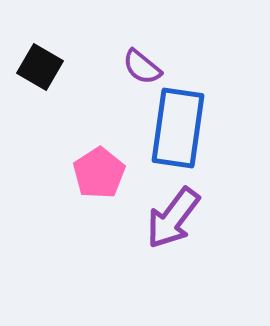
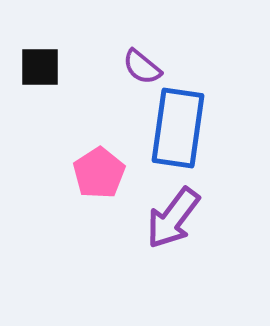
black square: rotated 30 degrees counterclockwise
